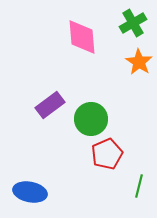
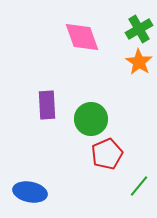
green cross: moved 6 px right, 6 px down
pink diamond: rotated 15 degrees counterclockwise
purple rectangle: moved 3 px left; rotated 56 degrees counterclockwise
green line: rotated 25 degrees clockwise
